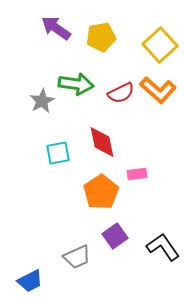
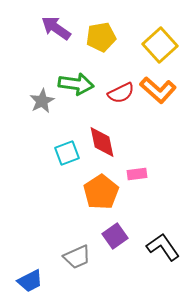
cyan square: moved 9 px right; rotated 10 degrees counterclockwise
